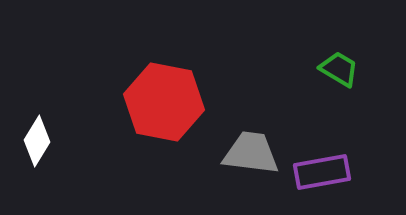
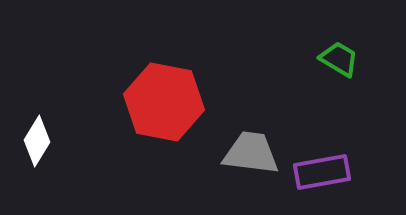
green trapezoid: moved 10 px up
